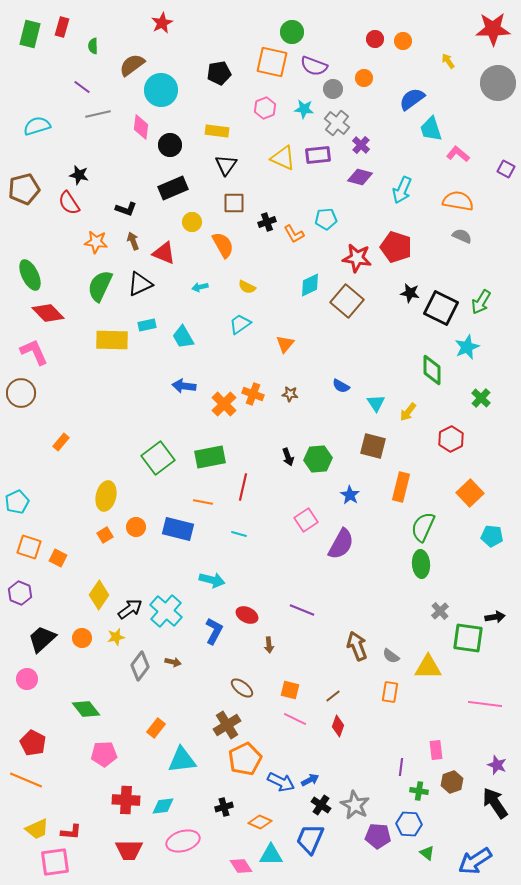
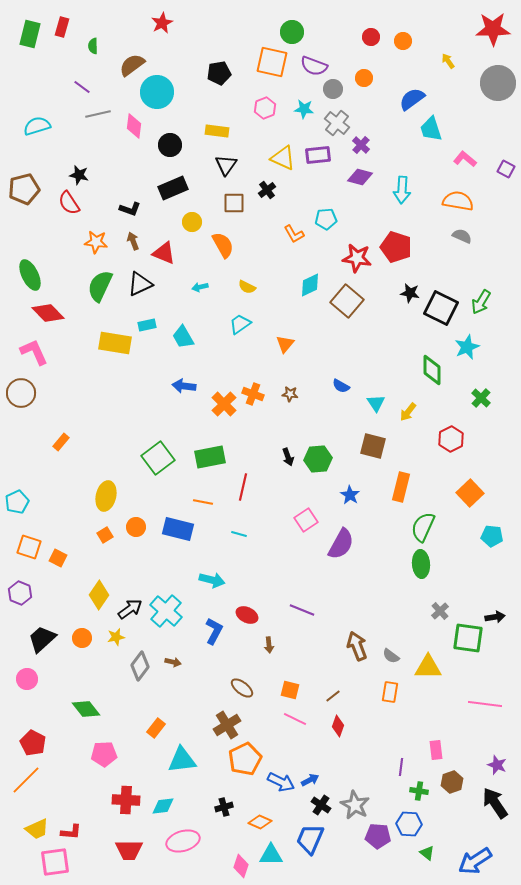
red circle at (375, 39): moved 4 px left, 2 px up
cyan circle at (161, 90): moved 4 px left, 2 px down
pink diamond at (141, 127): moved 7 px left, 1 px up
pink L-shape at (458, 154): moved 7 px right, 5 px down
cyan arrow at (402, 190): rotated 20 degrees counterclockwise
black L-shape at (126, 209): moved 4 px right
black cross at (267, 222): moved 32 px up; rotated 18 degrees counterclockwise
yellow rectangle at (112, 340): moved 3 px right, 3 px down; rotated 8 degrees clockwise
orange line at (26, 780): rotated 68 degrees counterclockwise
pink diamond at (241, 866): rotated 50 degrees clockwise
